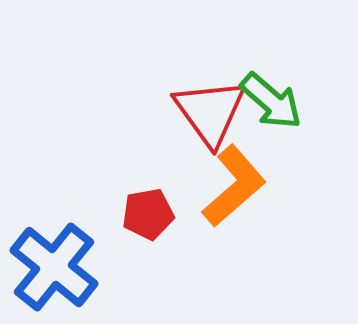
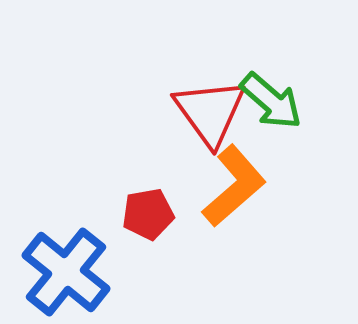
blue cross: moved 12 px right, 5 px down
